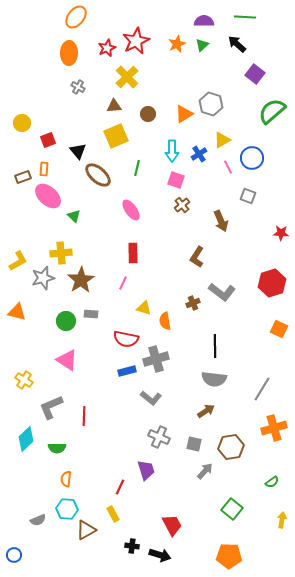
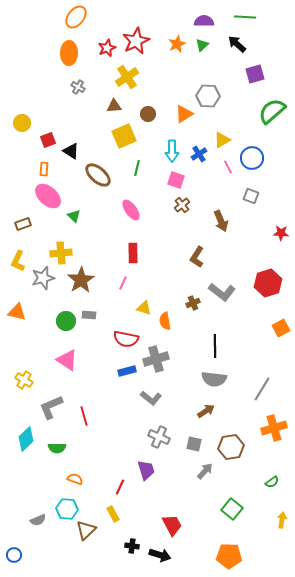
purple square at (255, 74): rotated 36 degrees clockwise
yellow cross at (127, 77): rotated 10 degrees clockwise
gray hexagon at (211, 104): moved 3 px left, 8 px up; rotated 15 degrees counterclockwise
yellow square at (116, 136): moved 8 px right
black triangle at (78, 151): moved 7 px left; rotated 18 degrees counterclockwise
brown rectangle at (23, 177): moved 47 px down
gray square at (248, 196): moved 3 px right
yellow L-shape at (18, 261): rotated 145 degrees clockwise
red hexagon at (272, 283): moved 4 px left
gray rectangle at (91, 314): moved 2 px left, 1 px down
orange square at (279, 329): moved 2 px right, 1 px up; rotated 36 degrees clockwise
red line at (84, 416): rotated 18 degrees counterclockwise
orange semicircle at (66, 479): moved 9 px right; rotated 105 degrees clockwise
brown triangle at (86, 530): rotated 15 degrees counterclockwise
